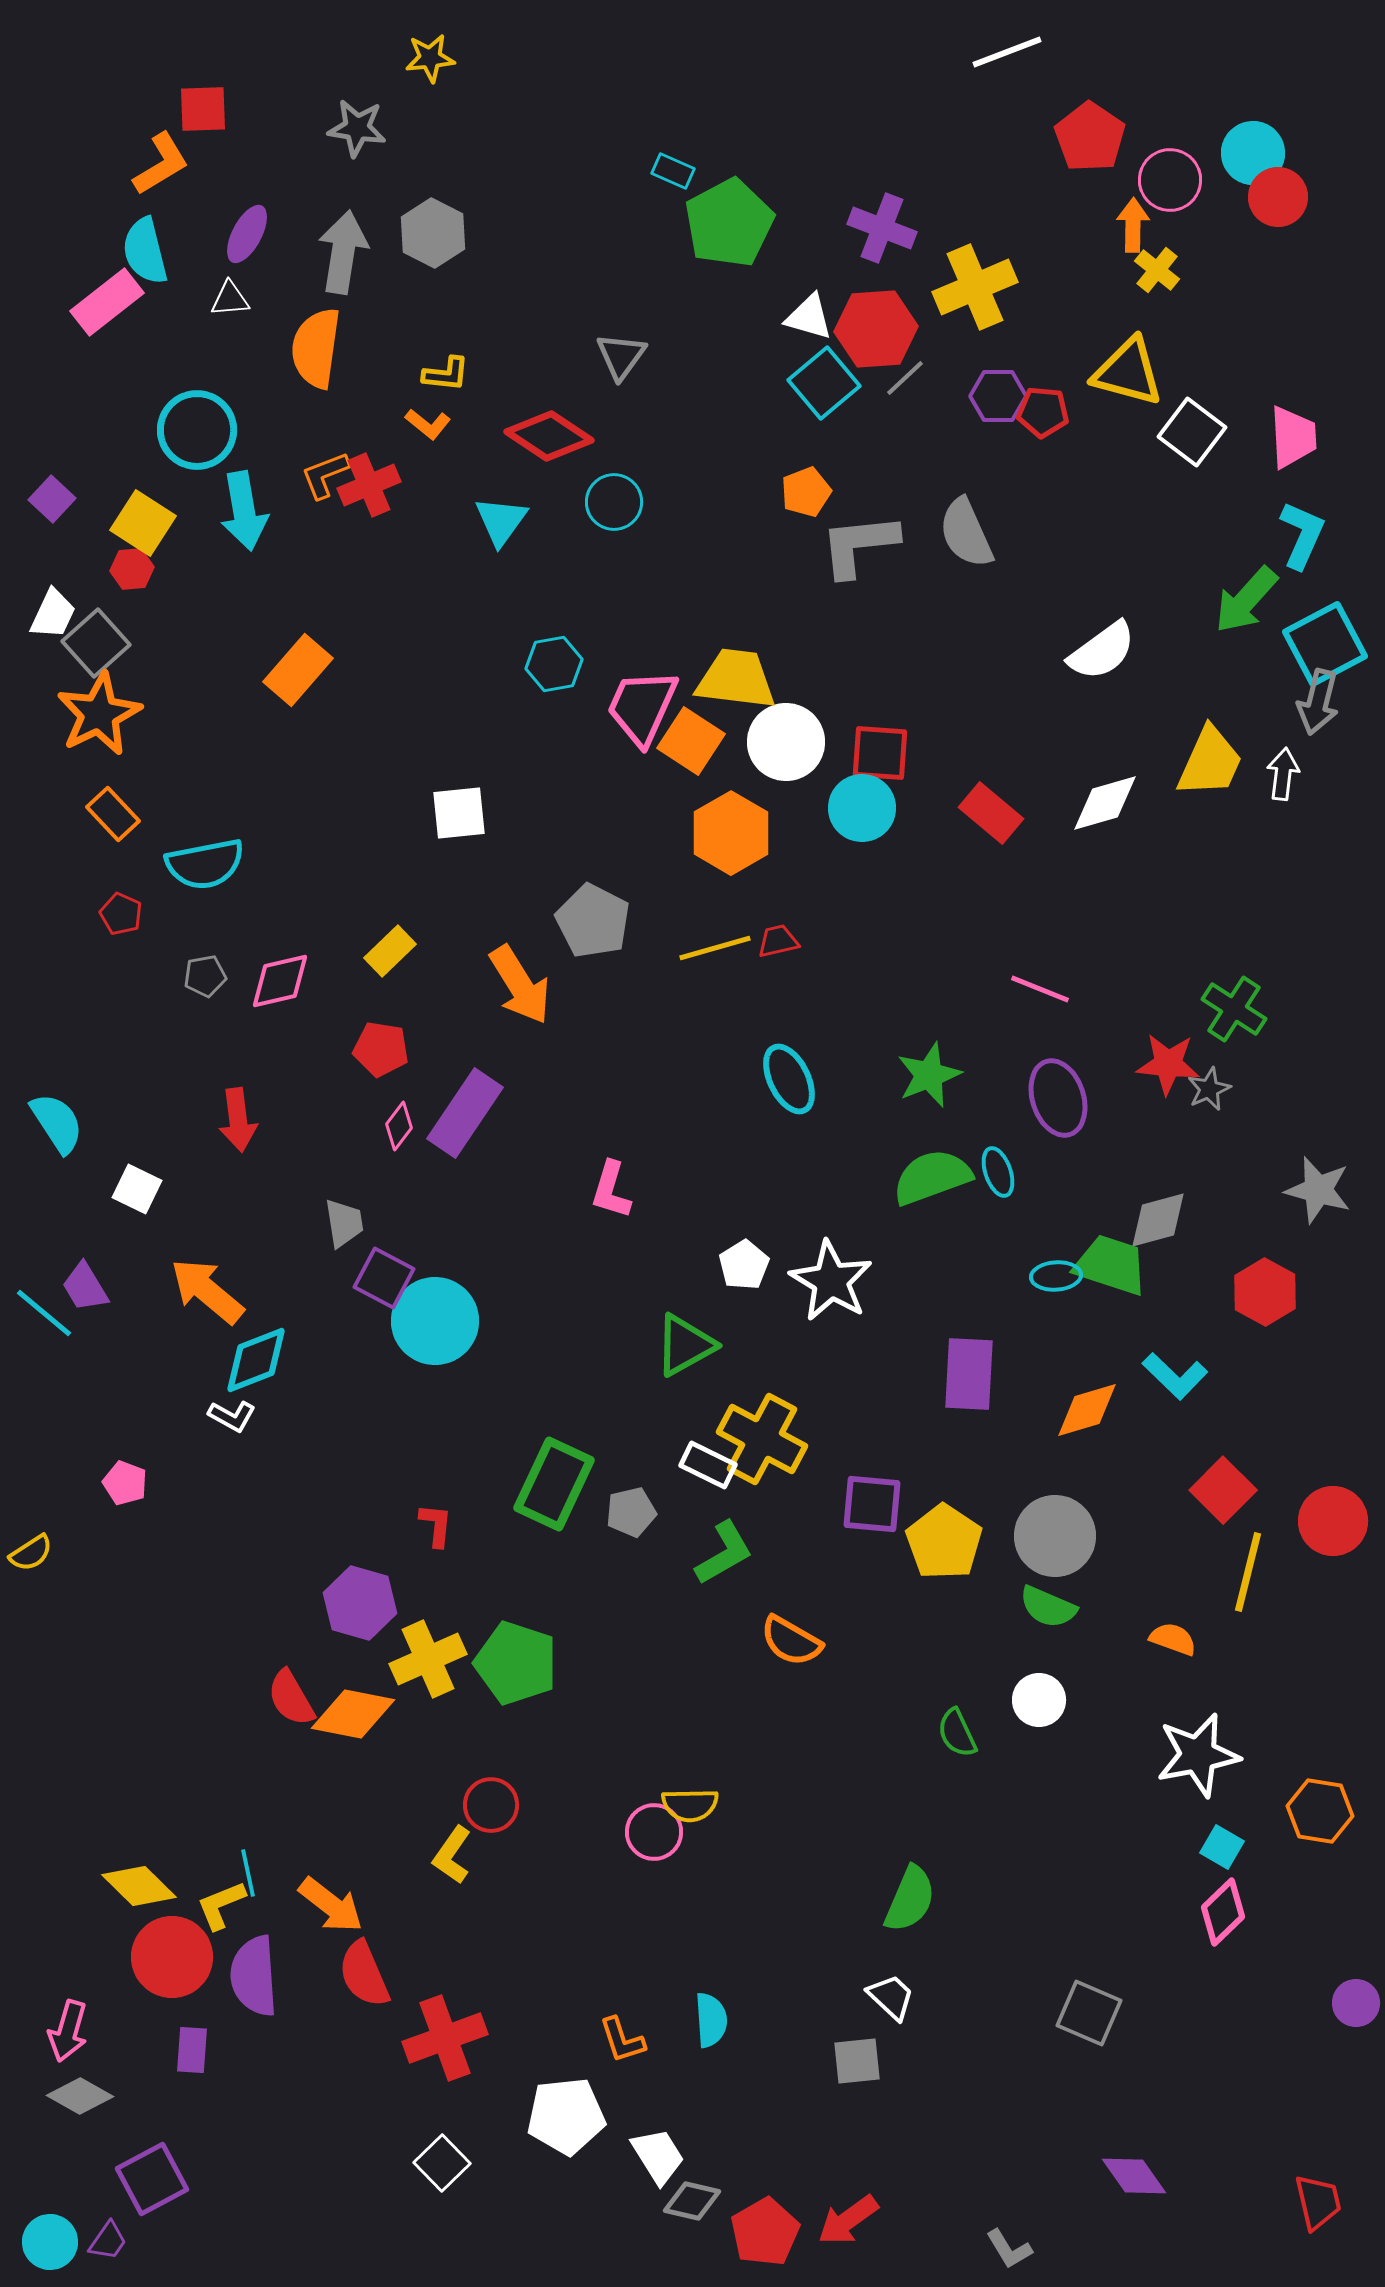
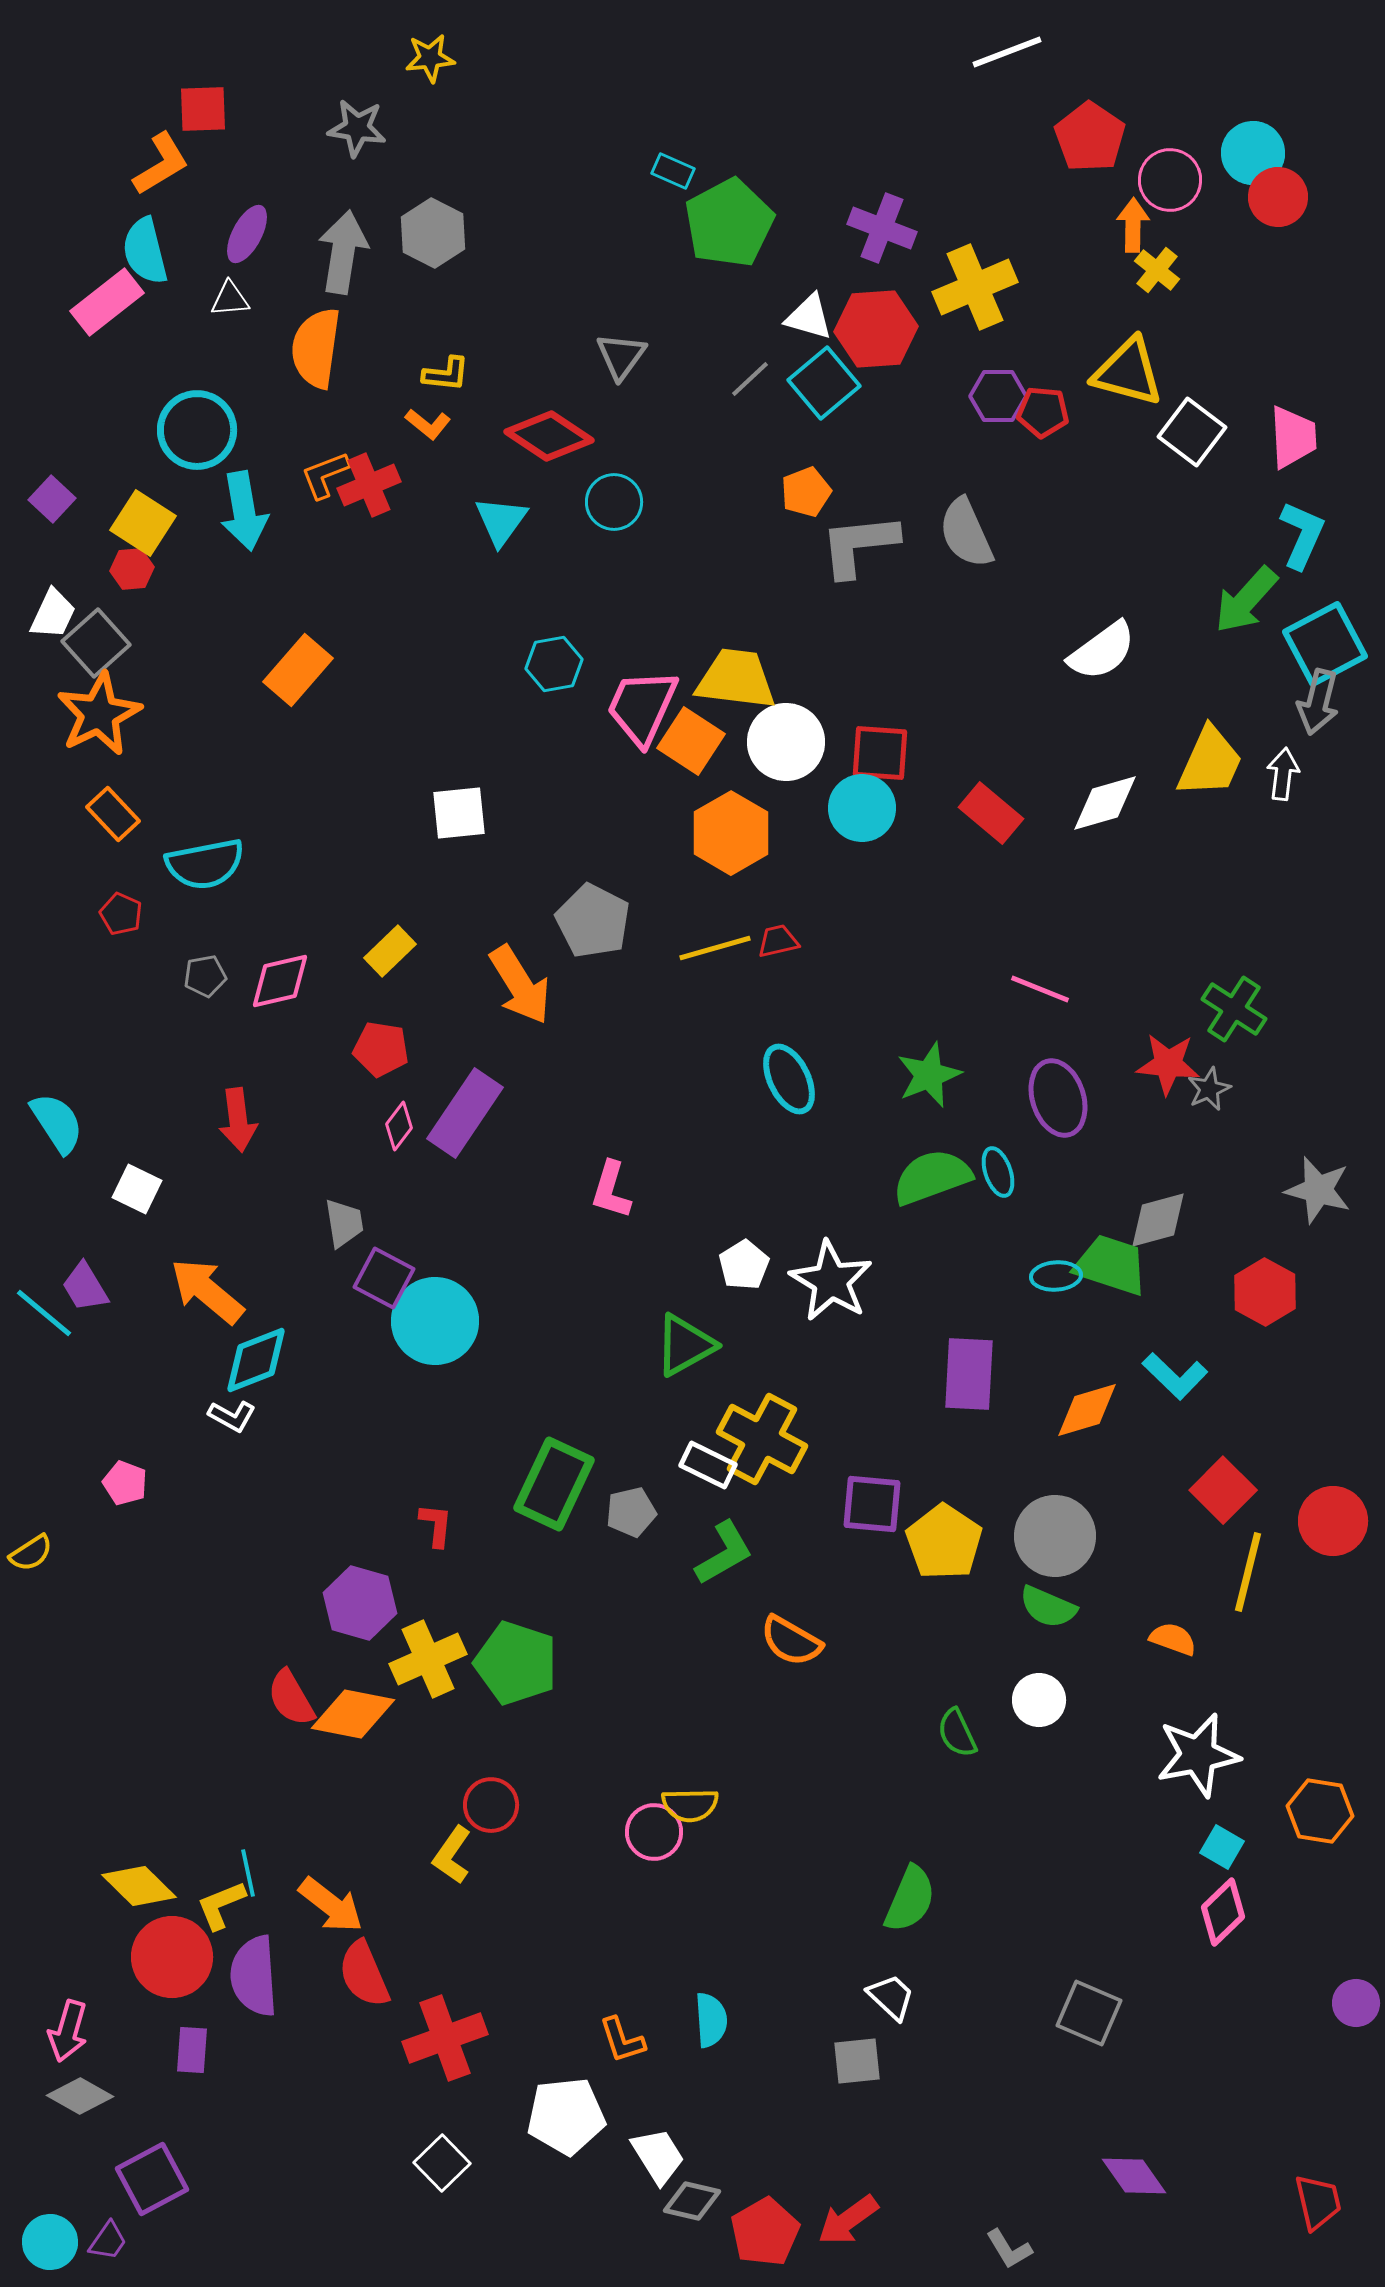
gray line at (905, 378): moved 155 px left, 1 px down
